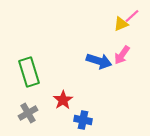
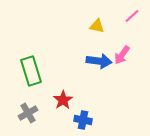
yellow triangle: moved 24 px left, 2 px down; rotated 35 degrees clockwise
blue arrow: rotated 10 degrees counterclockwise
green rectangle: moved 2 px right, 1 px up
